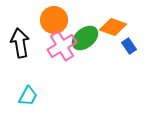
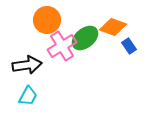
orange circle: moved 7 px left
black arrow: moved 7 px right, 22 px down; rotated 92 degrees clockwise
